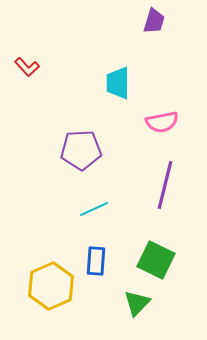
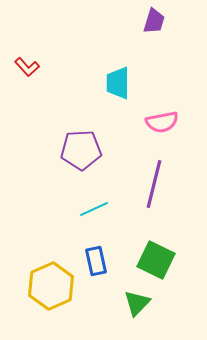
purple line: moved 11 px left, 1 px up
blue rectangle: rotated 16 degrees counterclockwise
